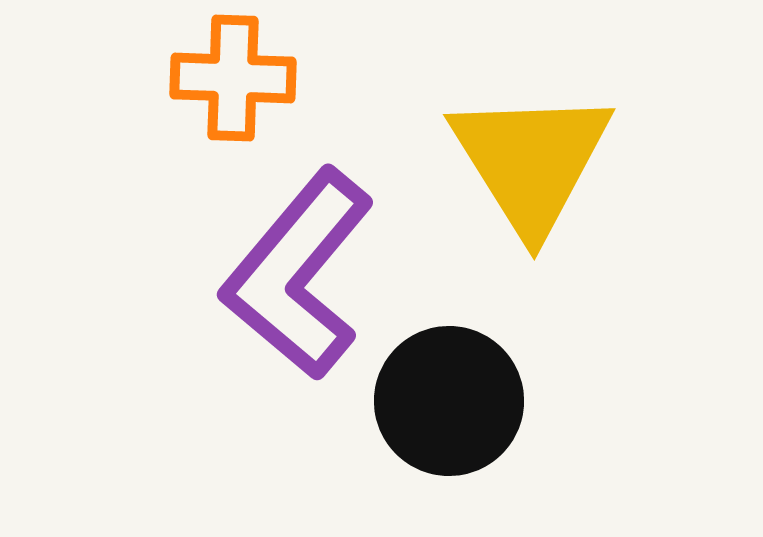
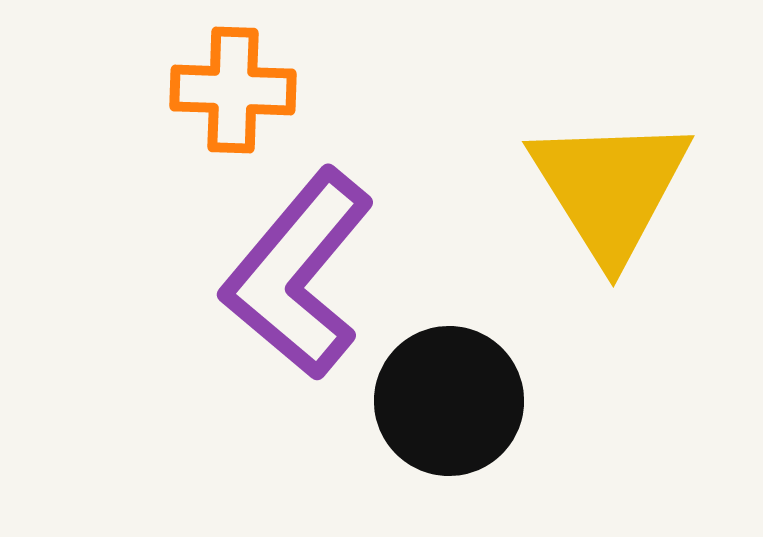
orange cross: moved 12 px down
yellow triangle: moved 79 px right, 27 px down
